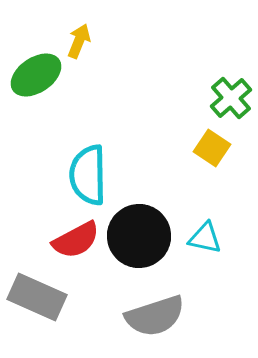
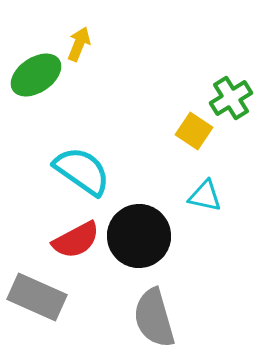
yellow arrow: moved 3 px down
green cross: rotated 9 degrees clockwise
yellow square: moved 18 px left, 17 px up
cyan semicircle: moved 6 px left, 4 px up; rotated 126 degrees clockwise
cyan triangle: moved 42 px up
gray semicircle: moved 1 px left, 2 px down; rotated 92 degrees clockwise
